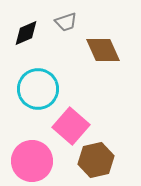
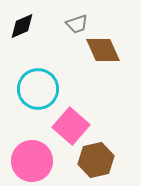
gray trapezoid: moved 11 px right, 2 px down
black diamond: moved 4 px left, 7 px up
